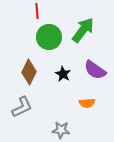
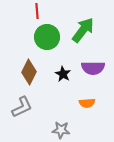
green circle: moved 2 px left
purple semicircle: moved 2 px left, 2 px up; rotated 35 degrees counterclockwise
